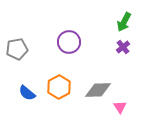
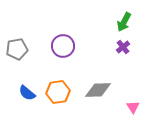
purple circle: moved 6 px left, 4 px down
orange hexagon: moved 1 px left, 5 px down; rotated 20 degrees clockwise
pink triangle: moved 13 px right
